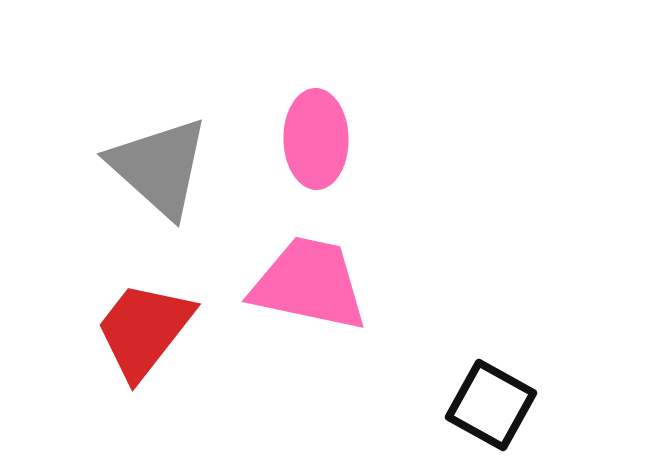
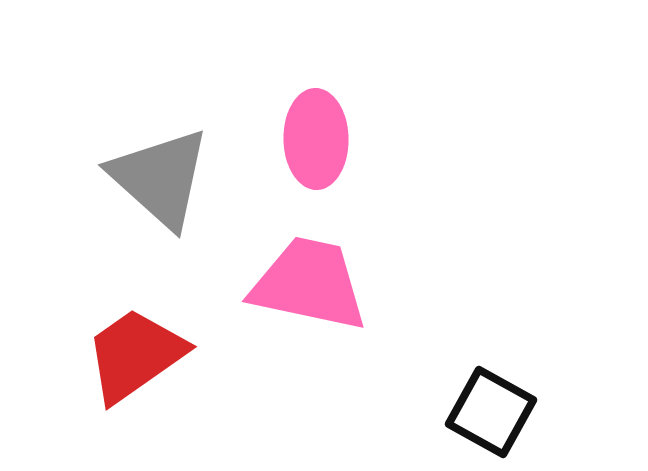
gray triangle: moved 1 px right, 11 px down
red trapezoid: moved 9 px left, 25 px down; rotated 17 degrees clockwise
black square: moved 7 px down
